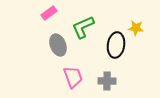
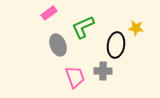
pink trapezoid: moved 2 px right
gray cross: moved 4 px left, 10 px up
